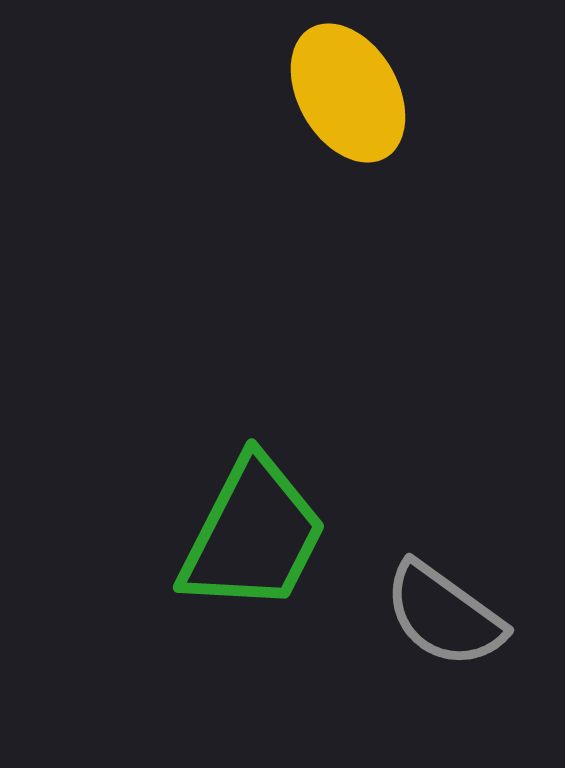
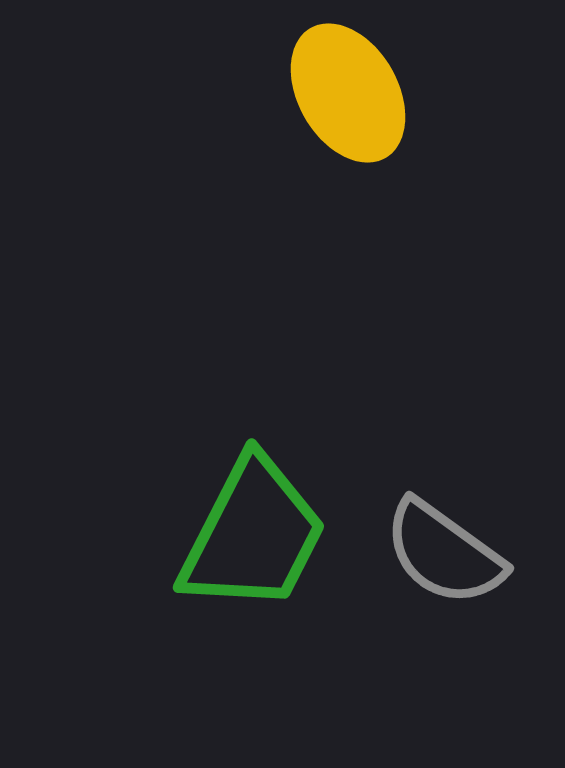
gray semicircle: moved 62 px up
